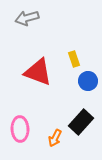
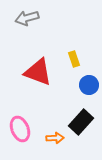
blue circle: moved 1 px right, 4 px down
pink ellipse: rotated 20 degrees counterclockwise
orange arrow: rotated 120 degrees counterclockwise
